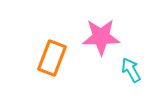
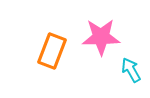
orange rectangle: moved 7 px up
